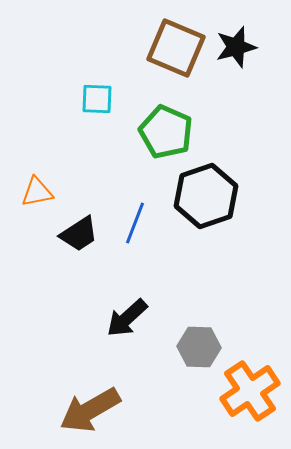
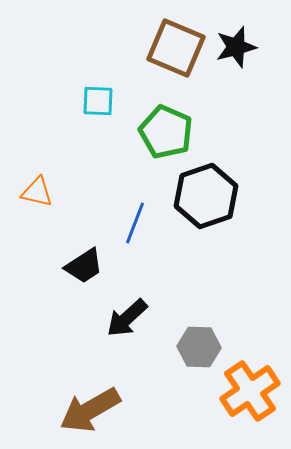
cyan square: moved 1 px right, 2 px down
orange triangle: rotated 24 degrees clockwise
black trapezoid: moved 5 px right, 32 px down
